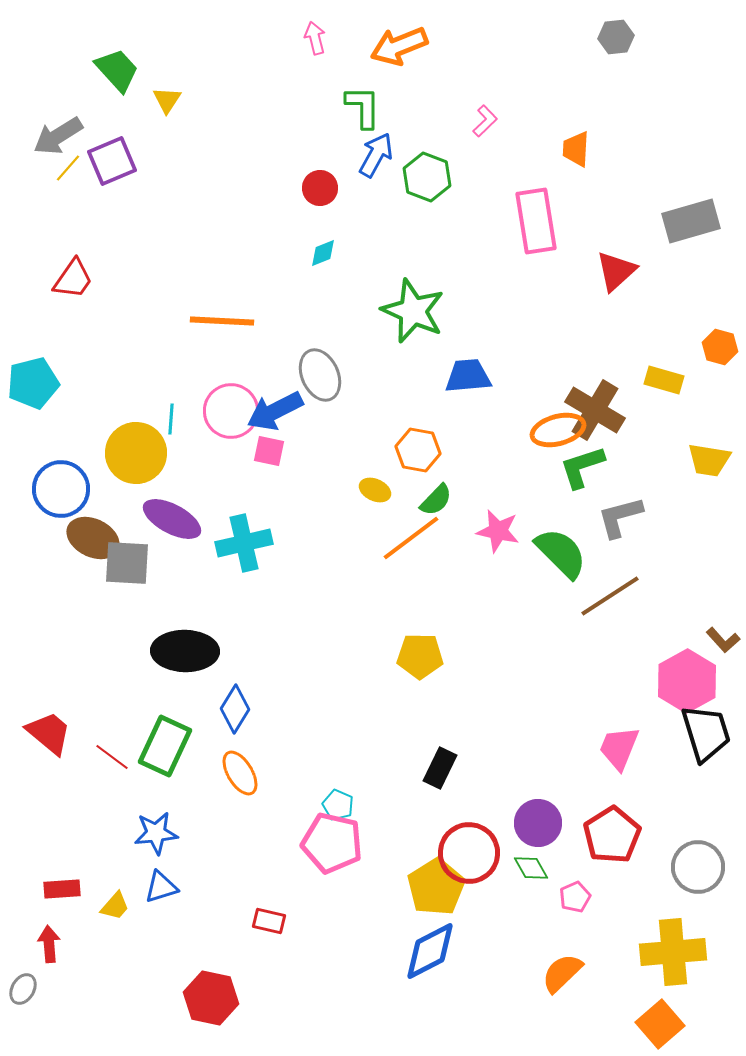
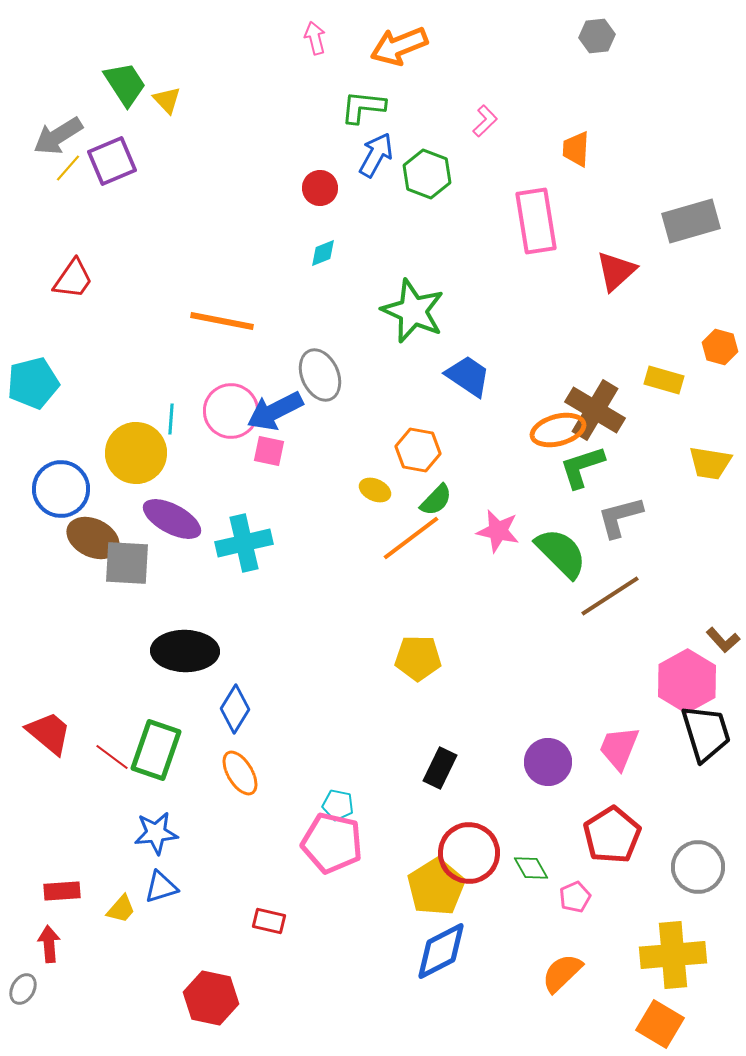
gray hexagon at (616, 37): moved 19 px left, 1 px up
green trapezoid at (117, 70): moved 8 px right, 14 px down; rotated 9 degrees clockwise
yellow triangle at (167, 100): rotated 16 degrees counterclockwise
green L-shape at (363, 107): rotated 84 degrees counterclockwise
green hexagon at (427, 177): moved 3 px up
orange line at (222, 321): rotated 8 degrees clockwise
blue trapezoid at (468, 376): rotated 39 degrees clockwise
yellow trapezoid at (709, 460): moved 1 px right, 3 px down
yellow pentagon at (420, 656): moved 2 px left, 2 px down
green rectangle at (165, 746): moved 9 px left, 4 px down; rotated 6 degrees counterclockwise
cyan pentagon at (338, 805): rotated 12 degrees counterclockwise
purple circle at (538, 823): moved 10 px right, 61 px up
red rectangle at (62, 889): moved 2 px down
yellow trapezoid at (115, 906): moved 6 px right, 3 px down
blue diamond at (430, 951): moved 11 px right
yellow cross at (673, 952): moved 3 px down
orange square at (660, 1024): rotated 18 degrees counterclockwise
